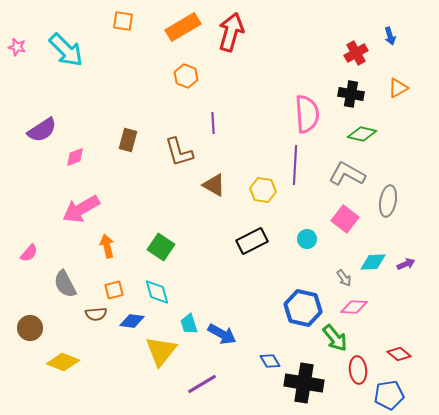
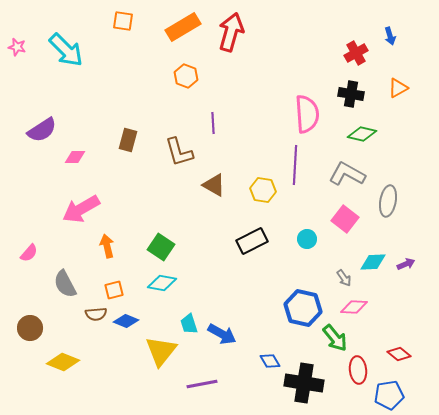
pink diamond at (75, 157): rotated 20 degrees clockwise
cyan diamond at (157, 292): moved 5 px right, 9 px up; rotated 64 degrees counterclockwise
blue diamond at (132, 321): moved 6 px left; rotated 15 degrees clockwise
purple line at (202, 384): rotated 20 degrees clockwise
